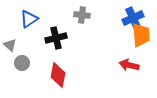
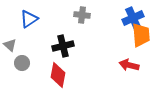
black cross: moved 7 px right, 8 px down
